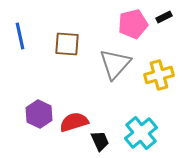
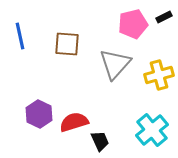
cyan cross: moved 11 px right, 3 px up
